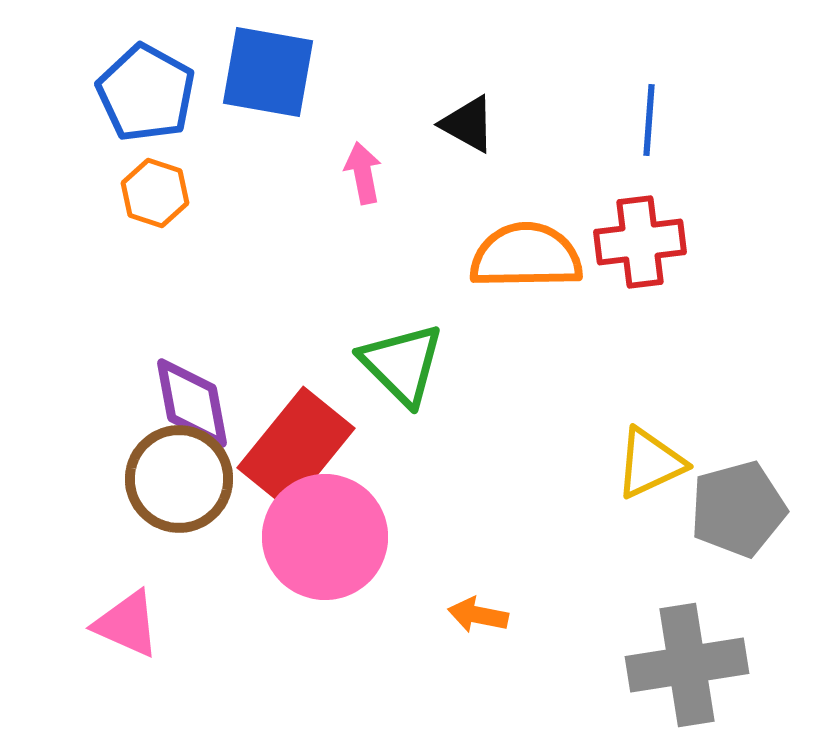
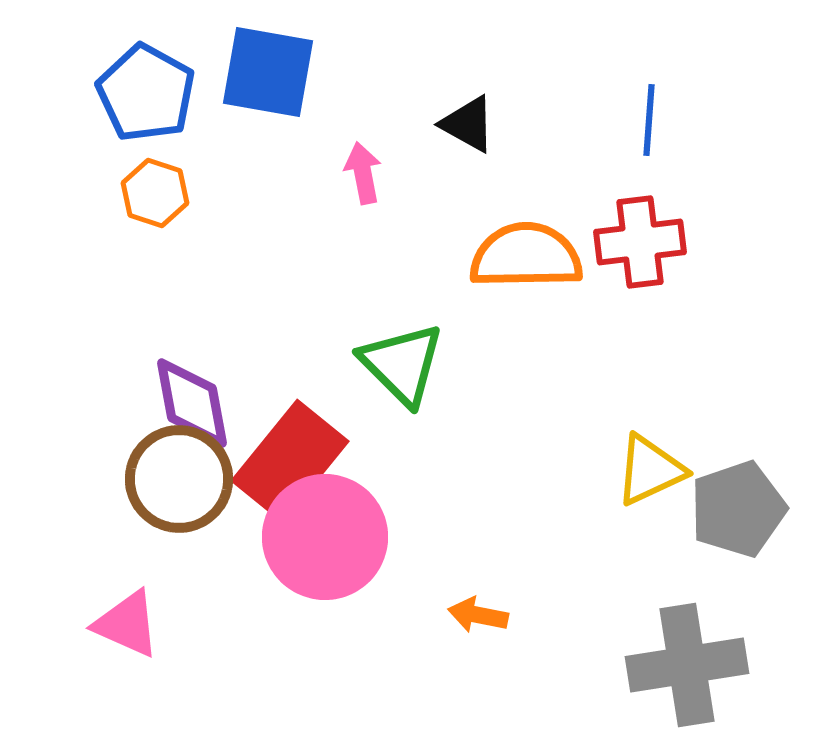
red rectangle: moved 6 px left, 13 px down
yellow triangle: moved 7 px down
gray pentagon: rotated 4 degrees counterclockwise
